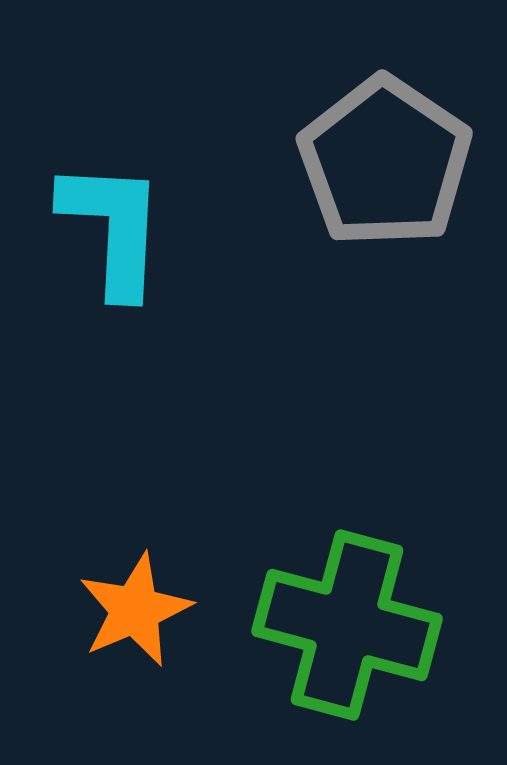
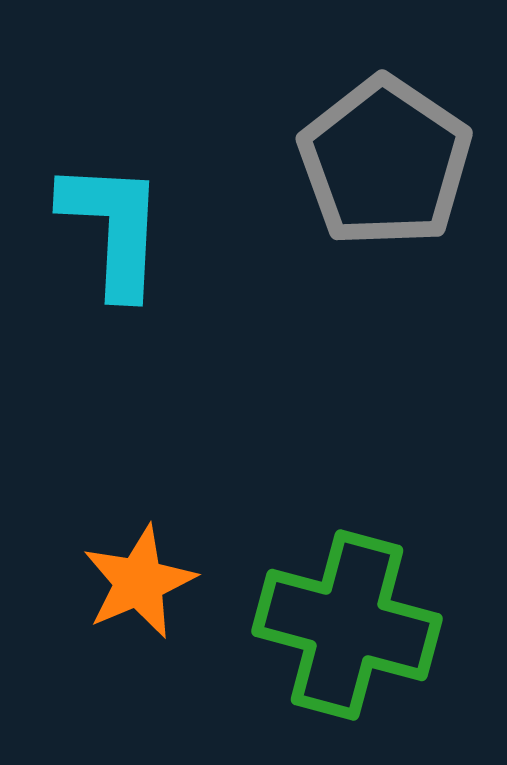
orange star: moved 4 px right, 28 px up
